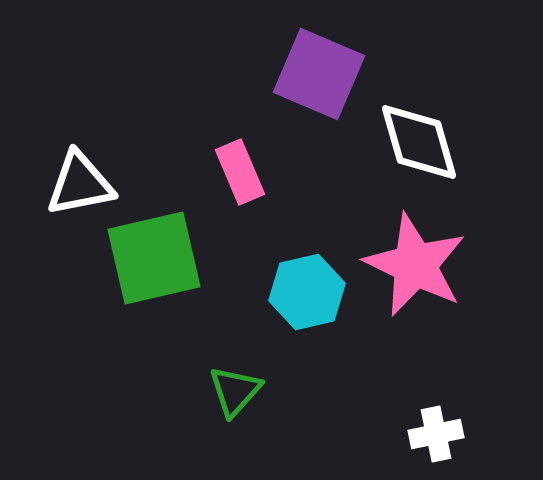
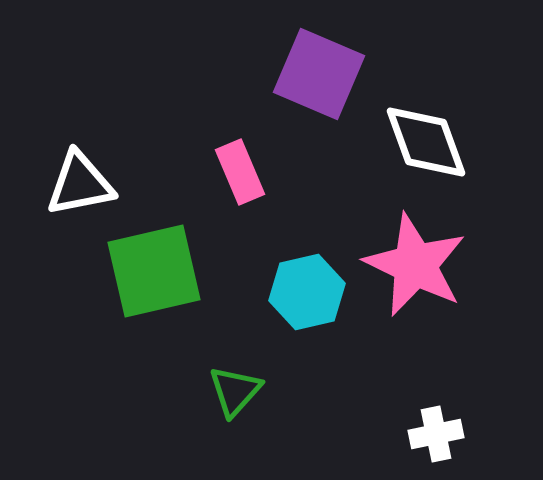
white diamond: moved 7 px right; rotated 4 degrees counterclockwise
green square: moved 13 px down
